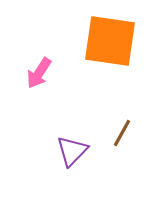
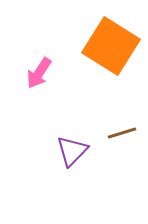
orange square: moved 1 px right, 5 px down; rotated 24 degrees clockwise
brown line: rotated 44 degrees clockwise
